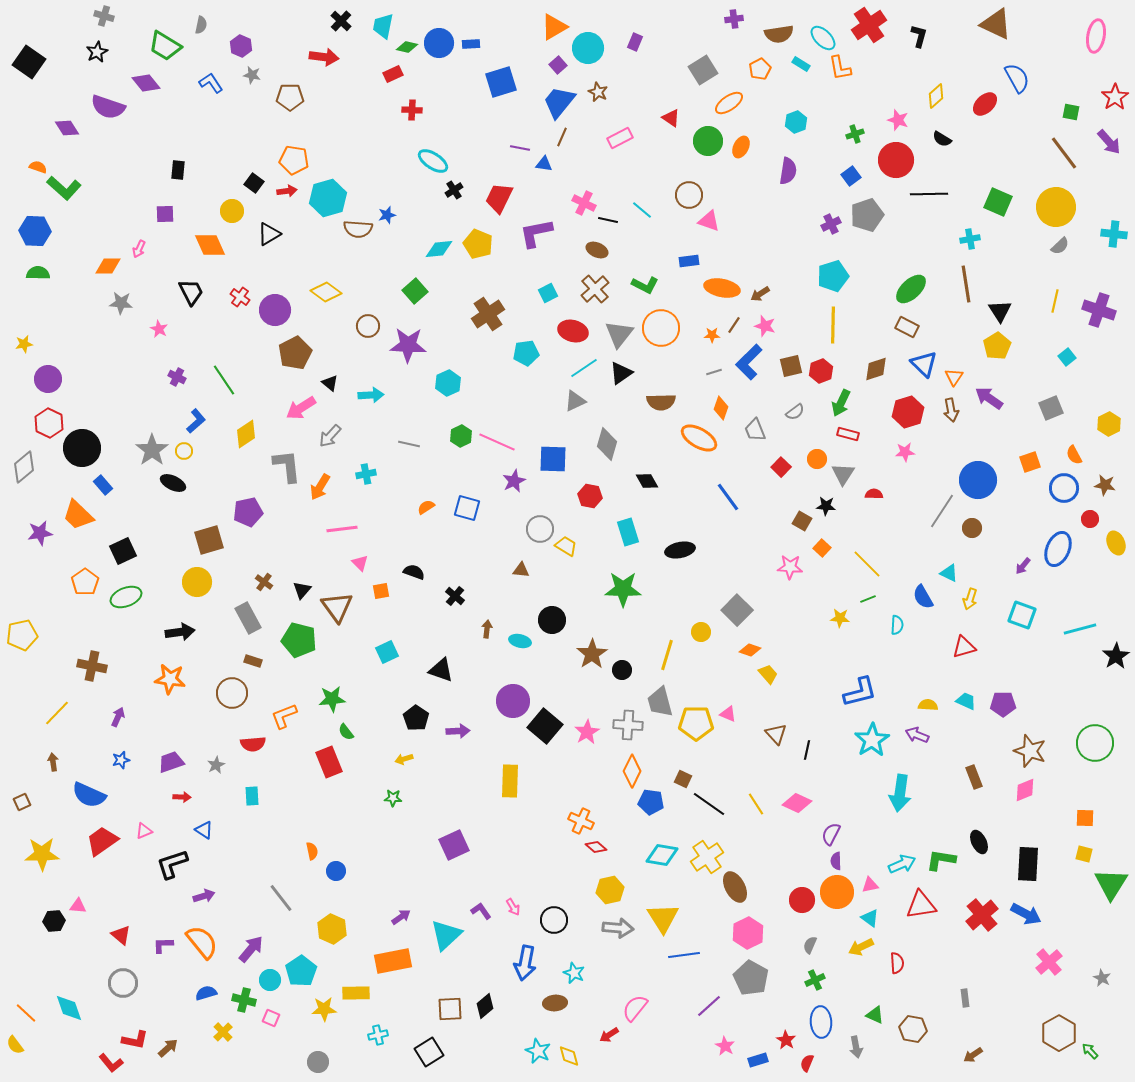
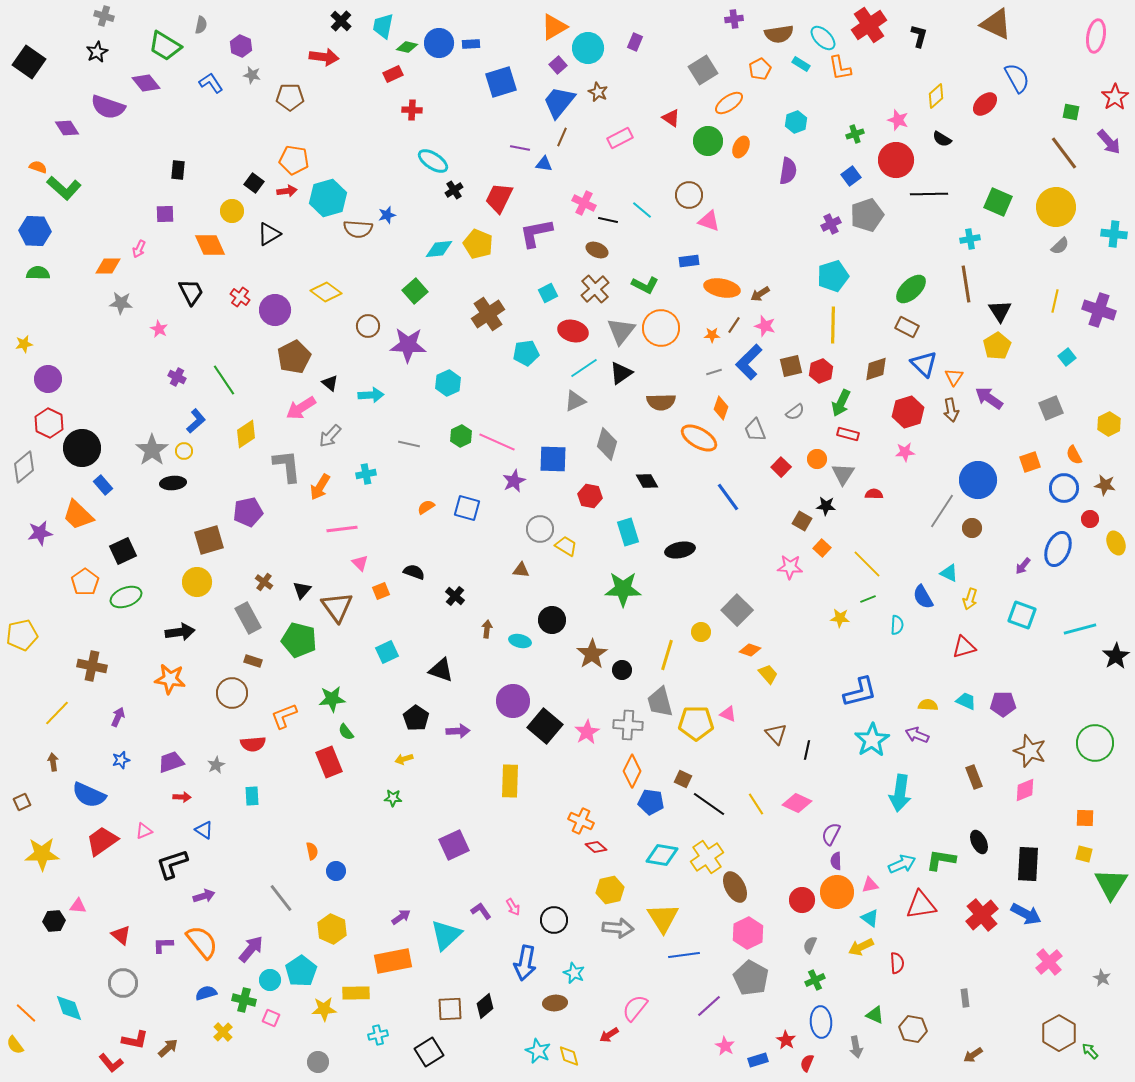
gray triangle at (619, 334): moved 2 px right, 3 px up
brown pentagon at (295, 353): moved 1 px left, 4 px down
black ellipse at (173, 483): rotated 30 degrees counterclockwise
orange square at (381, 591): rotated 12 degrees counterclockwise
